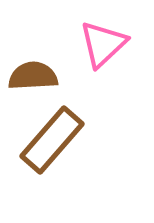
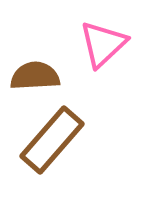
brown semicircle: moved 2 px right
